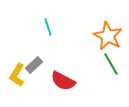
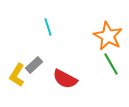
red semicircle: moved 2 px right, 2 px up
